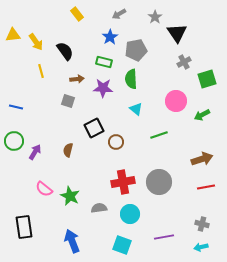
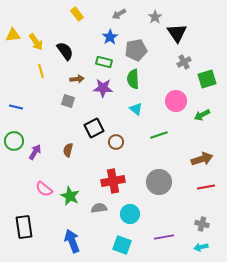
green semicircle at (131, 79): moved 2 px right
red cross at (123, 182): moved 10 px left, 1 px up
